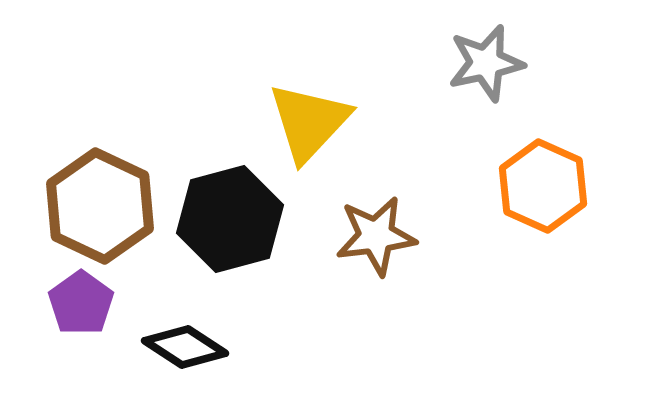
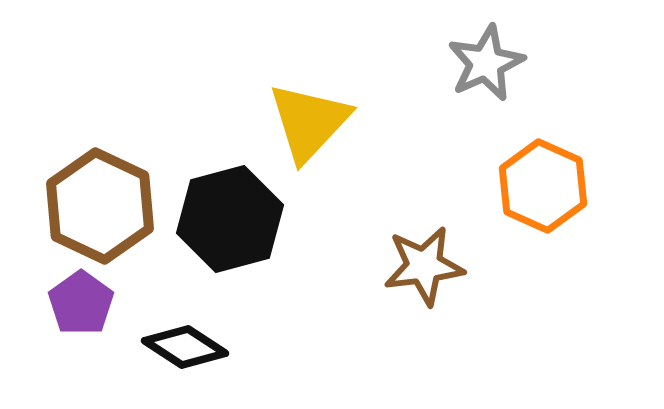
gray star: rotated 12 degrees counterclockwise
brown star: moved 48 px right, 30 px down
